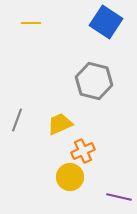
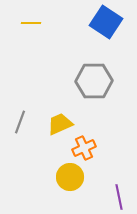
gray hexagon: rotated 15 degrees counterclockwise
gray line: moved 3 px right, 2 px down
orange cross: moved 1 px right, 3 px up
purple line: rotated 65 degrees clockwise
